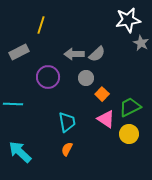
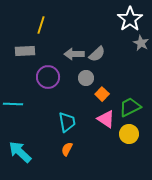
white star: moved 2 px right, 1 px up; rotated 25 degrees counterclockwise
gray rectangle: moved 6 px right, 1 px up; rotated 24 degrees clockwise
